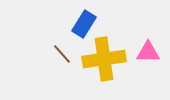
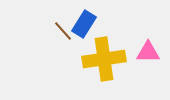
brown line: moved 1 px right, 23 px up
